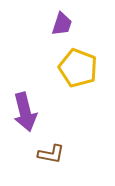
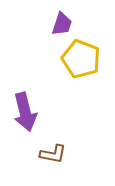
yellow pentagon: moved 3 px right, 9 px up
brown L-shape: moved 2 px right
